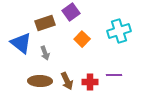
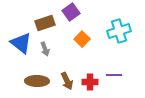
gray arrow: moved 4 px up
brown ellipse: moved 3 px left
